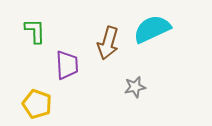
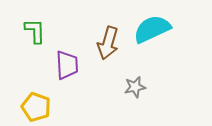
yellow pentagon: moved 1 px left, 3 px down
